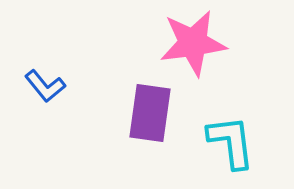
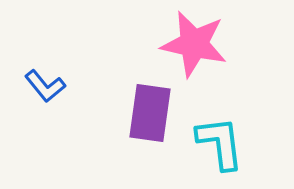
pink star: moved 1 px right, 1 px down; rotated 20 degrees clockwise
cyan L-shape: moved 11 px left, 1 px down
